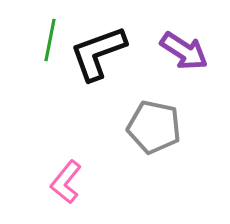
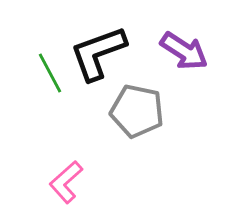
green line: moved 33 px down; rotated 39 degrees counterclockwise
gray pentagon: moved 17 px left, 16 px up
pink L-shape: rotated 9 degrees clockwise
